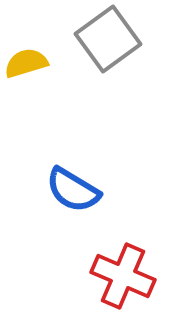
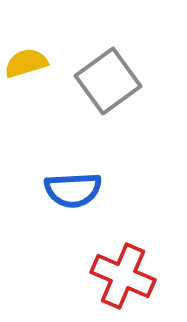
gray square: moved 42 px down
blue semicircle: rotated 34 degrees counterclockwise
